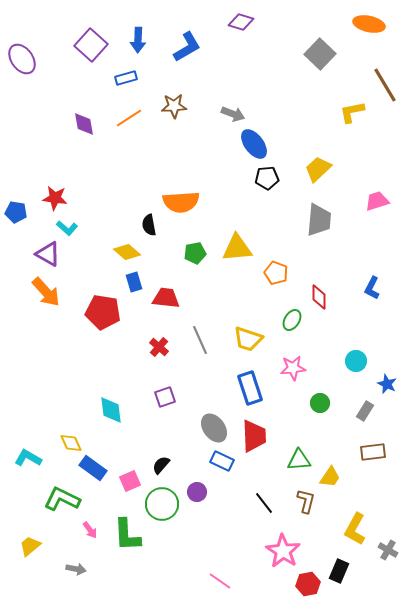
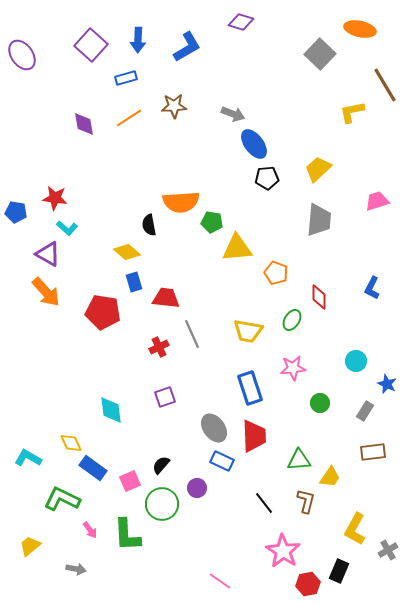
orange ellipse at (369, 24): moved 9 px left, 5 px down
purple ellipse at (22, 59): moved 4 px up
green pentagon at (195, 253): moved 17 px right, 31 px up; rotated 20 degrees clockwise
yellow trapezoid at (248, 339): moved 8 px up; rotated 8 degrees counterclockwise
gray line at (200, 340): moved 8 px left, 6 px up
red cross at (159, 347): rotated 24 degrees clockwise
purple circle at (197, 492): moved 4 px up
gray cross at (388, 550): rotated 30 degrees clockwise
